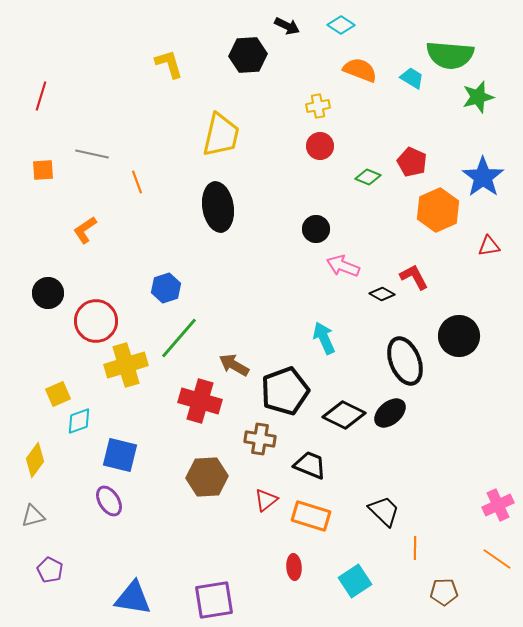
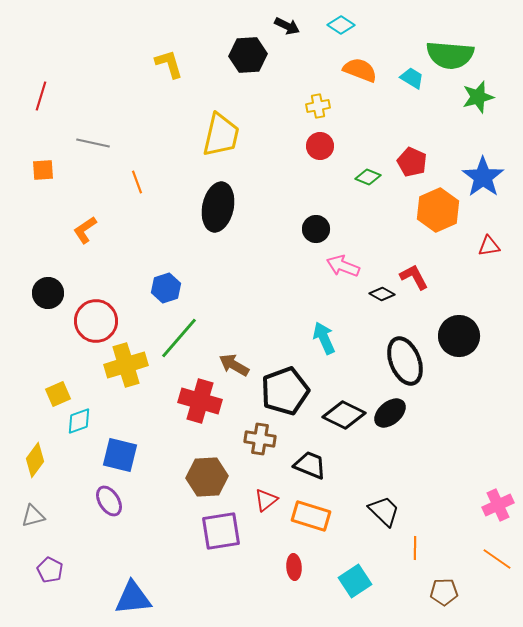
gray line at (92, 154): moved 1 px right, 11 px up
black ellipse at (218, 207): rotated 21 degrees clockwise
blue triangle at (133, 598): rotated 15 degrees counterclockwise
purple square at (214, 600): moved 7 px right, 69 px up
